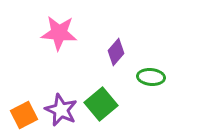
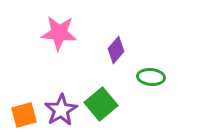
purple diamond: moved 2 px up
purple star: rotated 16 degrees clockwise
orange square: rotated 12 degrees clockwise
